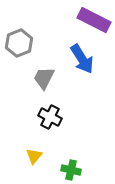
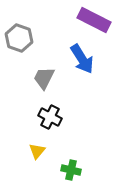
gray hexagon: moved 5 px up; rotated 20 degrees counterclockwise
yellow triangle: moved 3 px right, 5 px up
